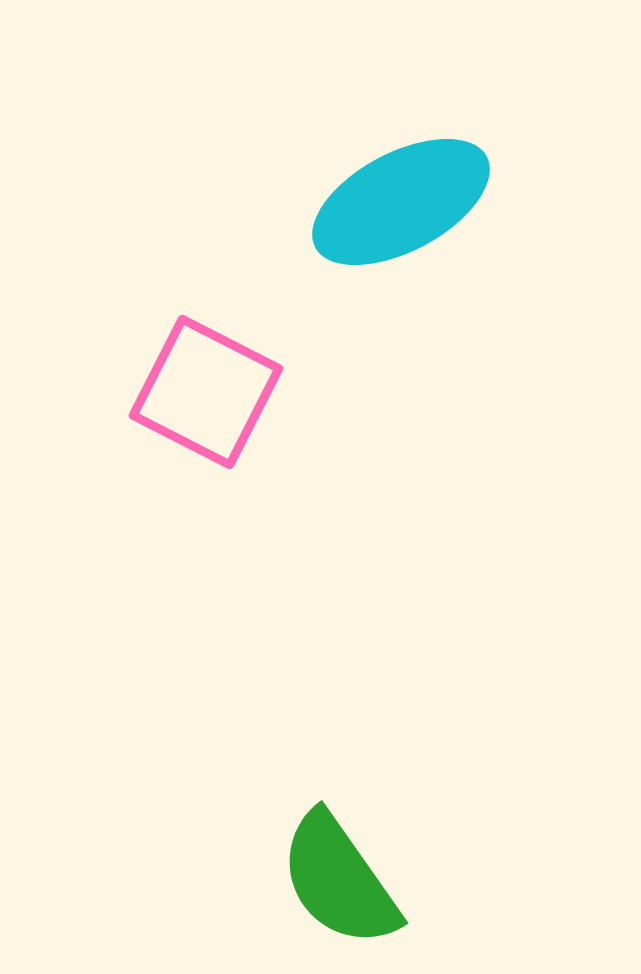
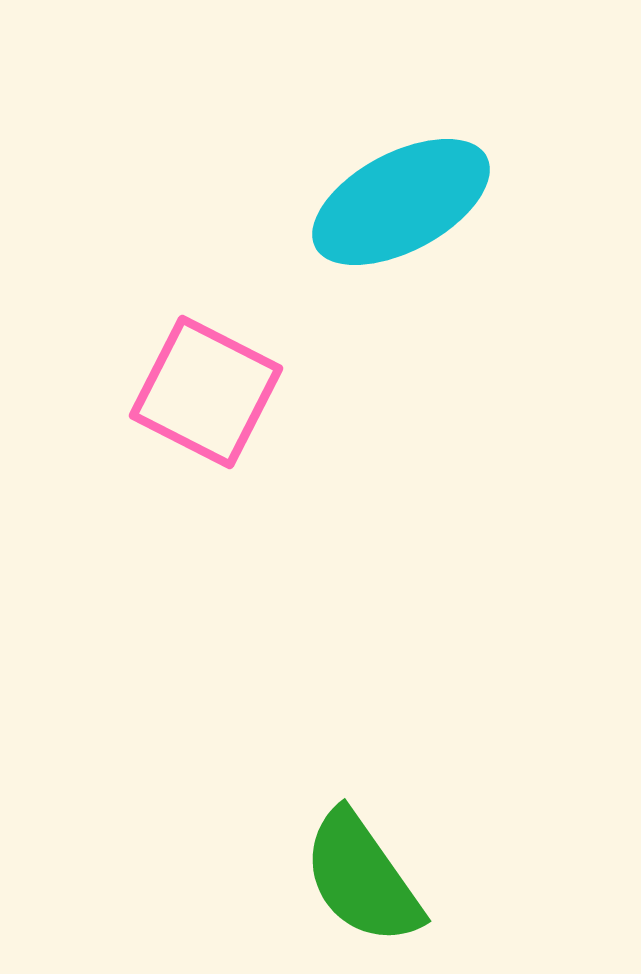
green semicircle: moved 23 px right, 2 px up
